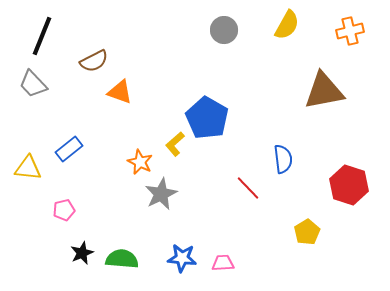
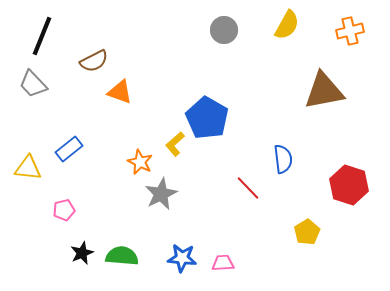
green semicircle: moved 3 px up
